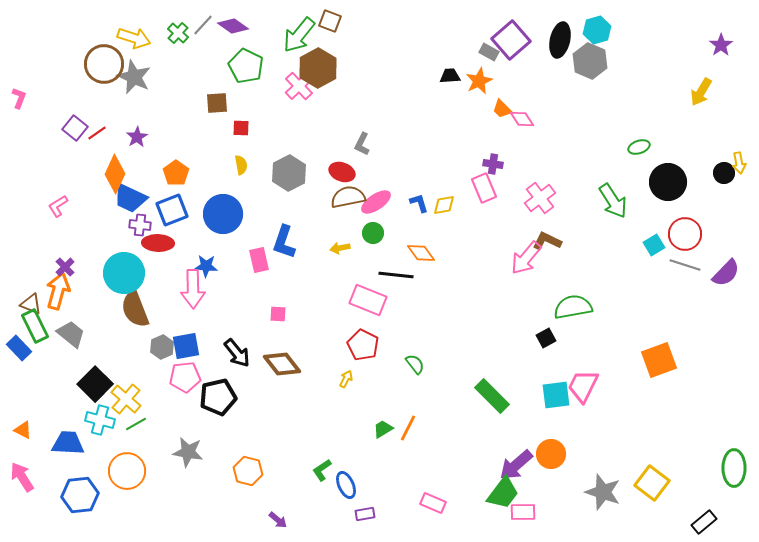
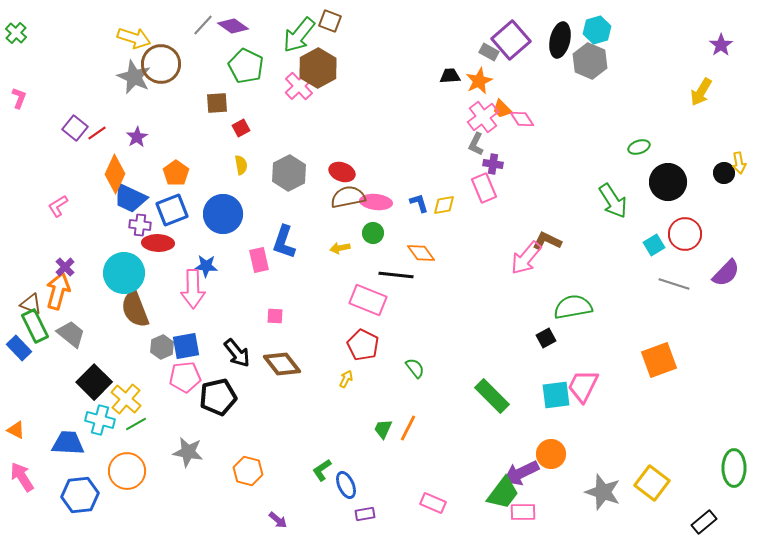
green cross at (178, 33): moved 162 px left
brown circle at (104, 64): moved 57 px right
red square at (241, 128): rotated 30 degrees counterclockwise
gray L-shape at (362, 144): moved 114 px right
pink cross at (540, 198): moved 57 px left, 81 px up
pink ellipse at (376, 202): rotated 40 degrees clockwise
gray line at (685, 265): moved 11 px left, 19 px down
pink square at (278, 314): moved 3 px left, 2 px down
green semicircle at (415, 364): moved 4 px down
black square at (95, 384): moved 1 px left, 2 px up
green trapezoid at (383, 429): rotated 35 degrees counterclockwise
orange triangle at (23, 430): moved 7 px left
purple arrow at (516, 465): moved 5 px right, 8 px down; rotated 15 degrees clockwise
